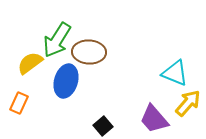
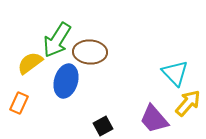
brown ellipse: moved 1 px right
cyan triangle: rotated 24 degrees clockwise
black square: rotated 12 degrees clockwise
